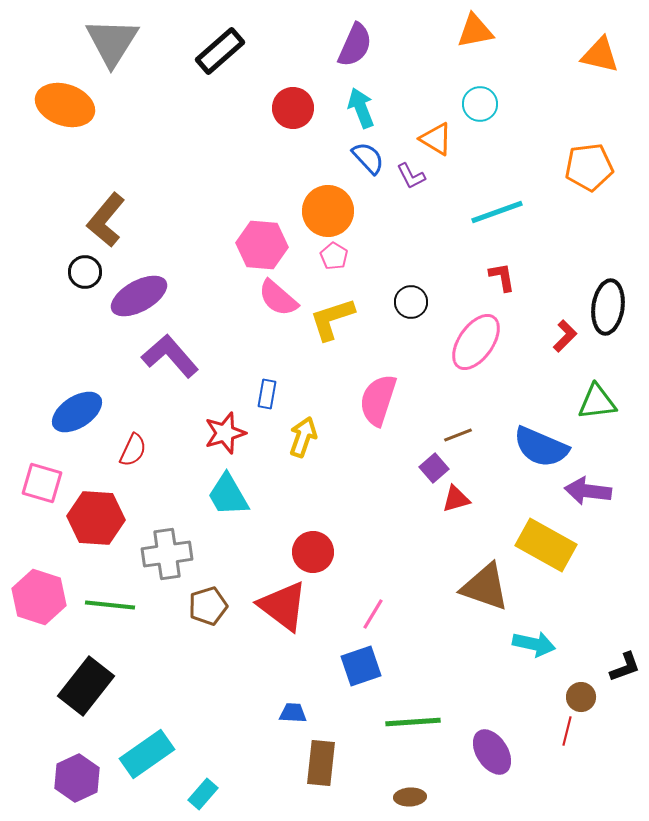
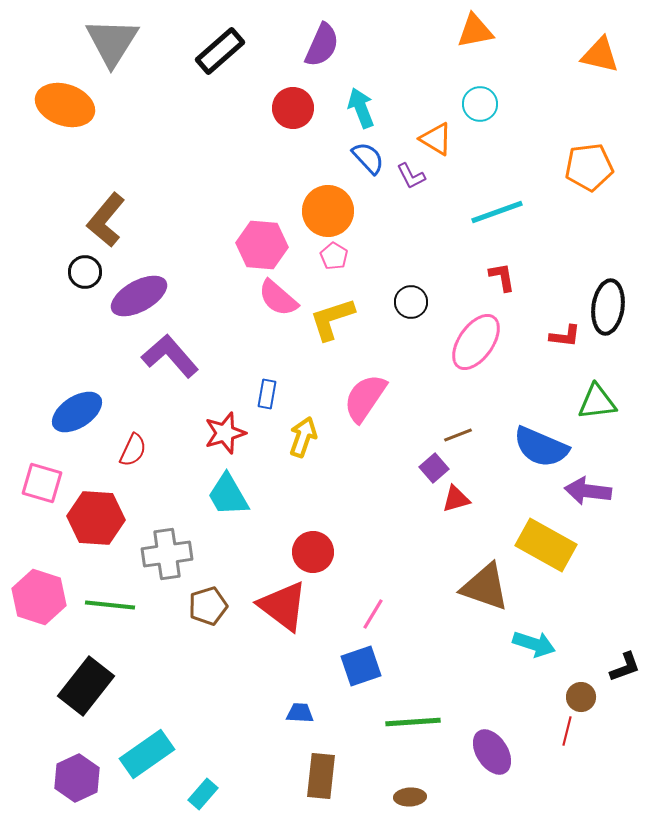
purple semicircle at (355, 45): moved 33 px left
red L-shape at (565, 336): rotated 52 degrees clockwise
pink semicircle at (378, 400): moved 13 px left, 2 px up; rotated 16 degrees clockwise
cyan arrow at (534, 644): rotated 6 degrees clockwise
blue trapezoid at (293, 713): moved 7 px right
brown rectangle at (321, 763): moved 13 px down
